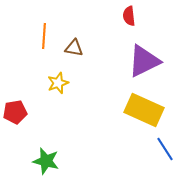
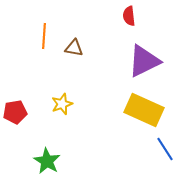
yellow star: moved 4 px right, 21 px down
green star: moved 1 px right; rotated 16 degrees clockwise
